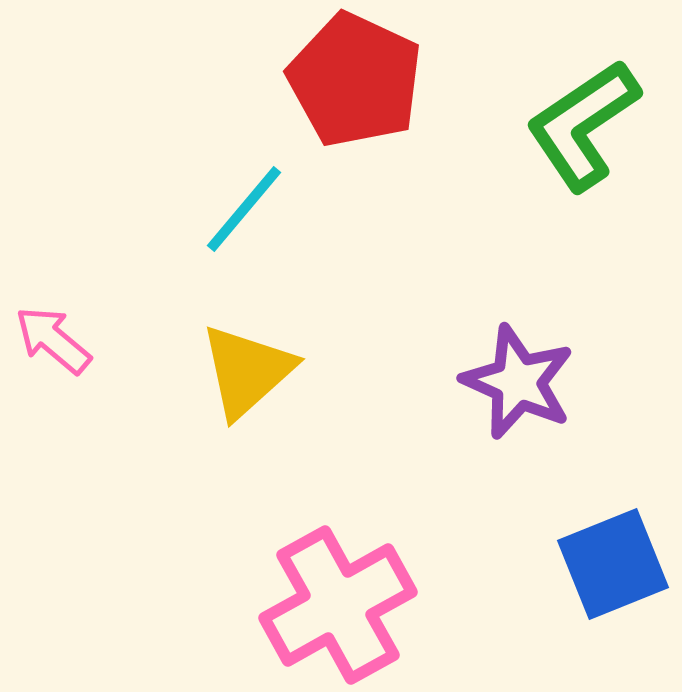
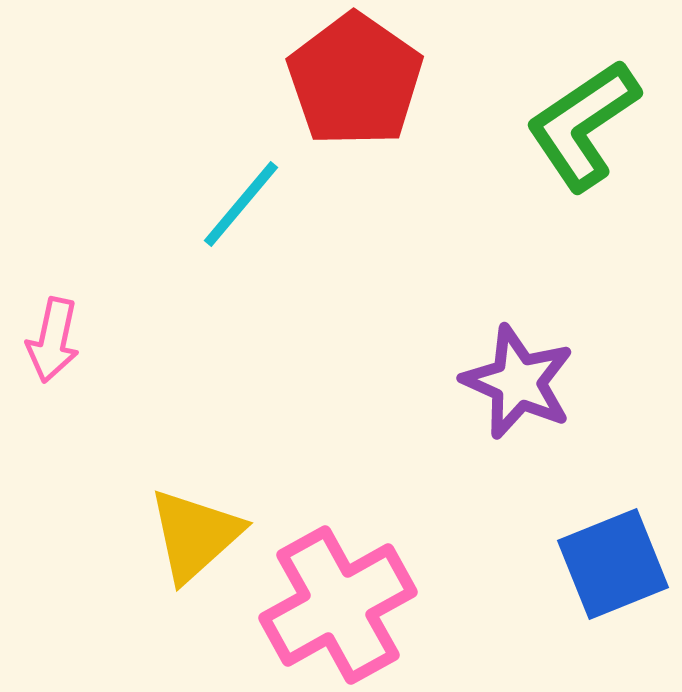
red pentagon: rotated 10 degrees clockwise
cyan line: moved 3 px left, 5 px up
pink arrow: rotated 118 degrees counterclockwise
yellow triangle: moved 52 px left, 164 px down
